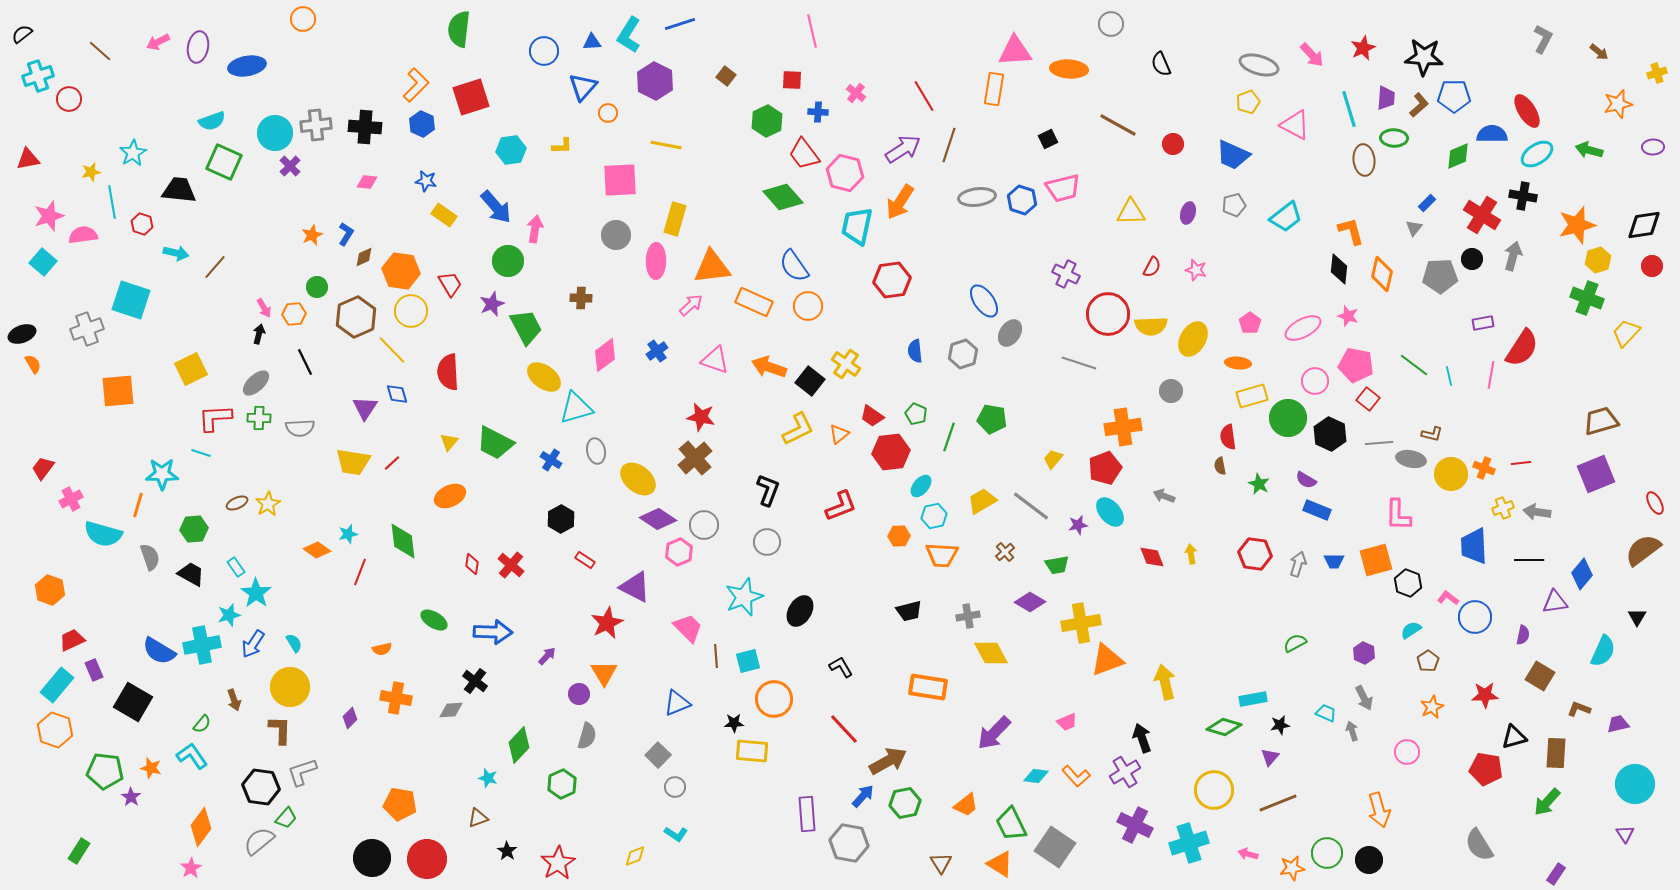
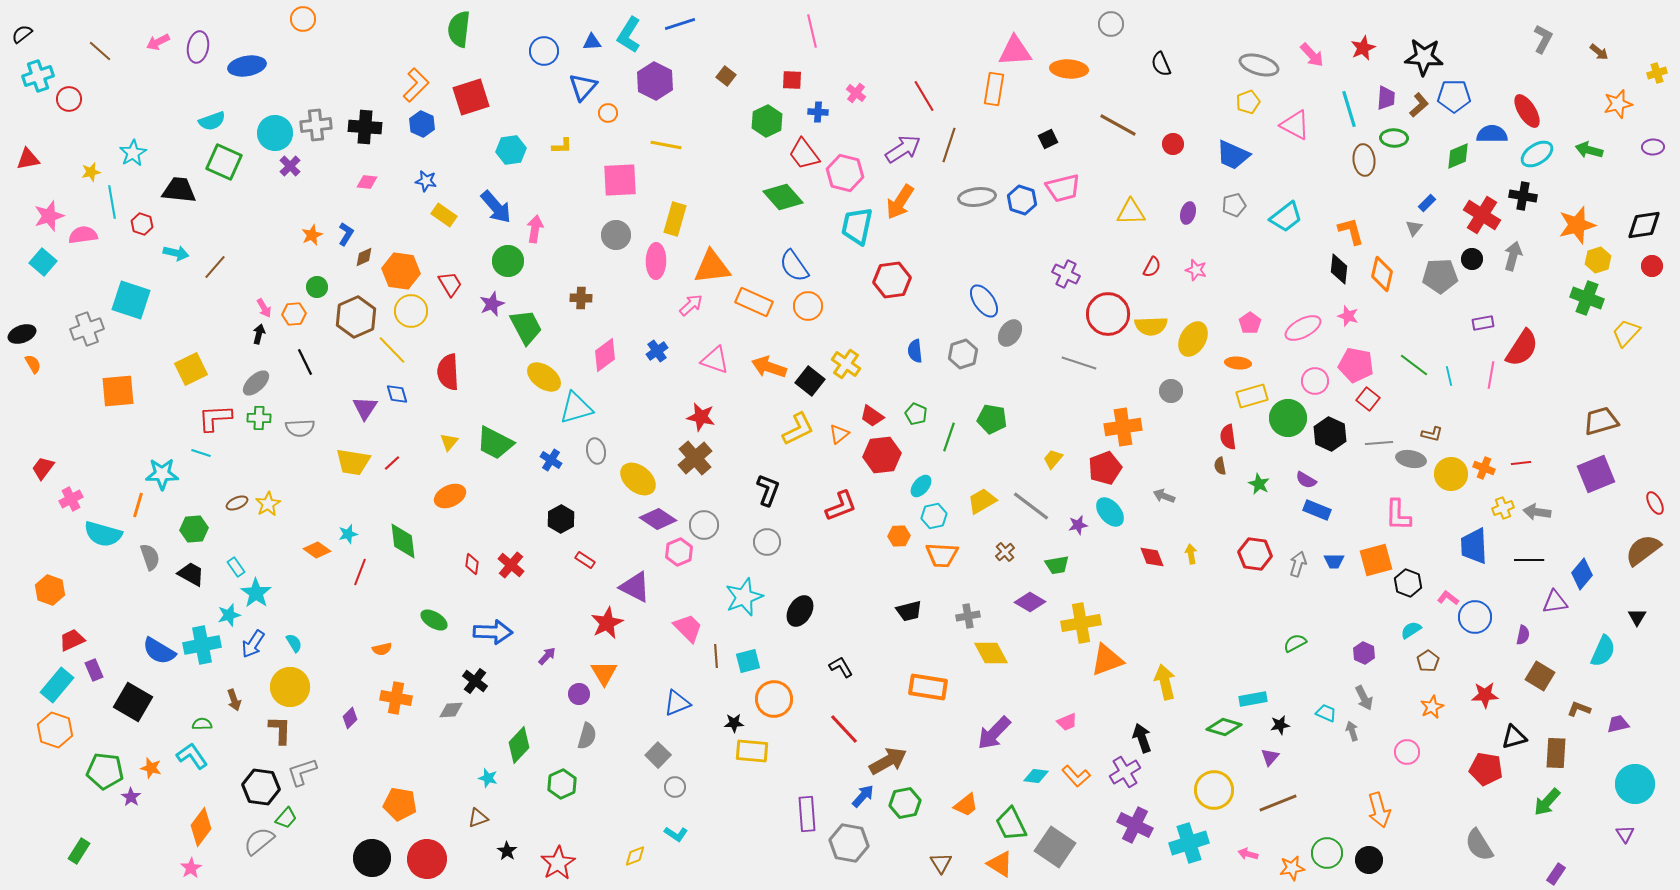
red hexagon at (891, 452): moved 9 px left, 3 px down
green semicircle at (202, 724): rotated 132 degrees counterclockwise
